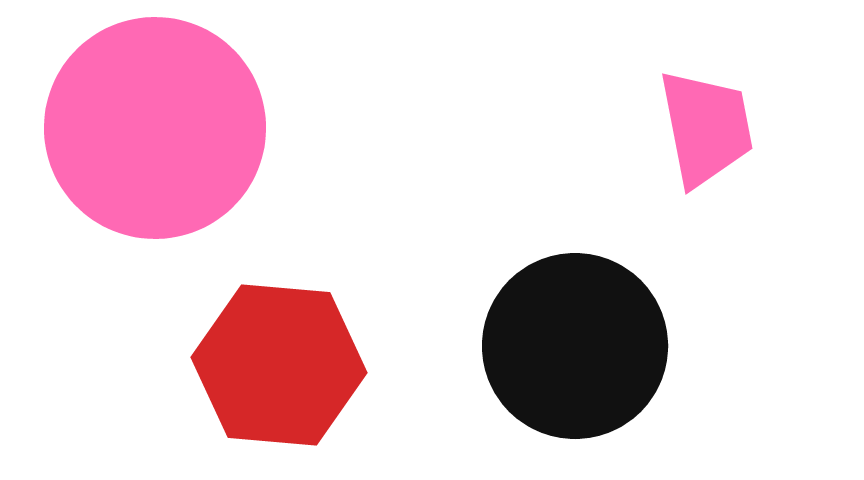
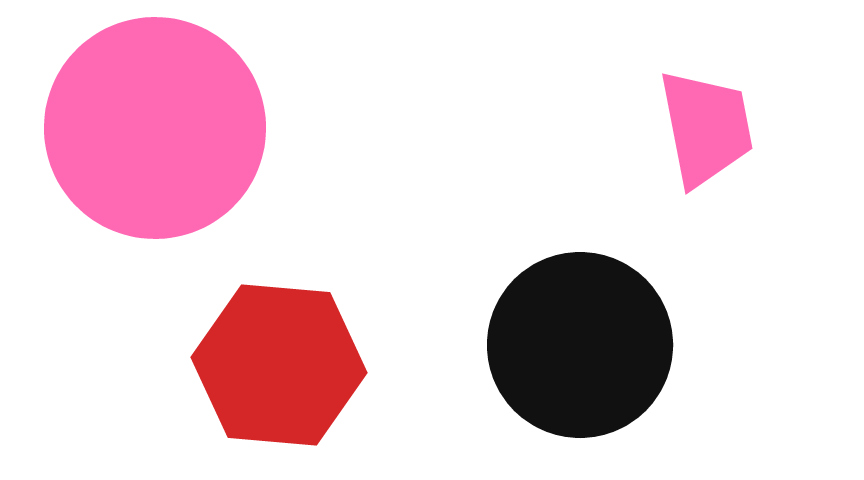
black circle: moved 5 px right, 1 px up
